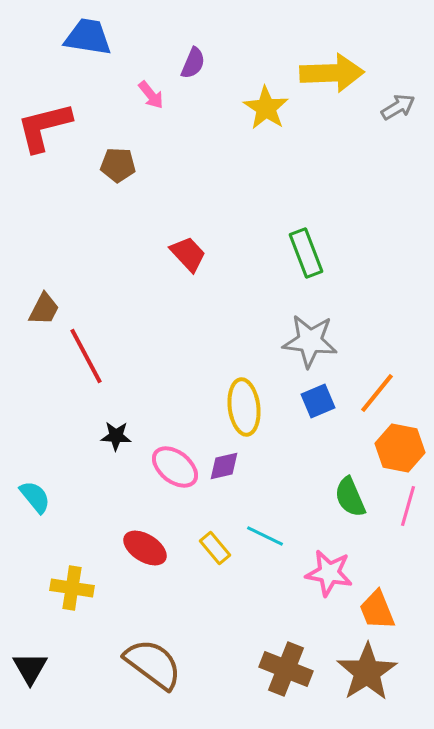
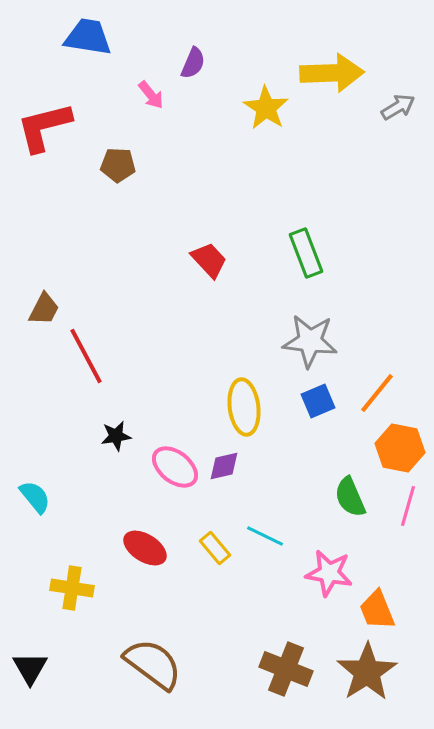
red trapezoid: moved 21 px right, 6 px down
black star: rotated 12 degrees counterclockwise
